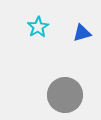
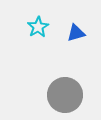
blue triangle: moved 6 px left
